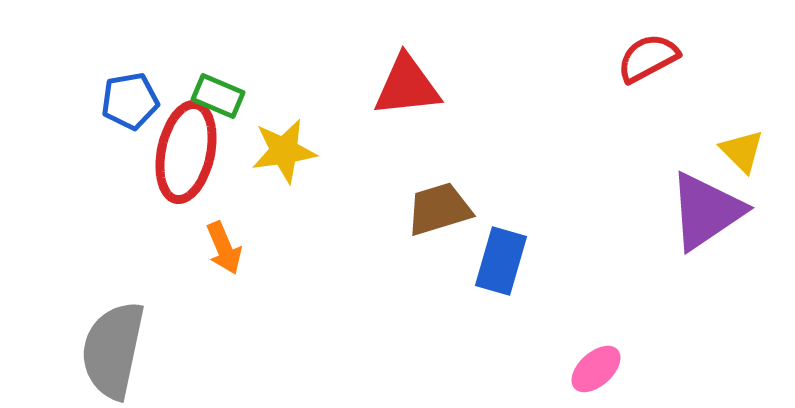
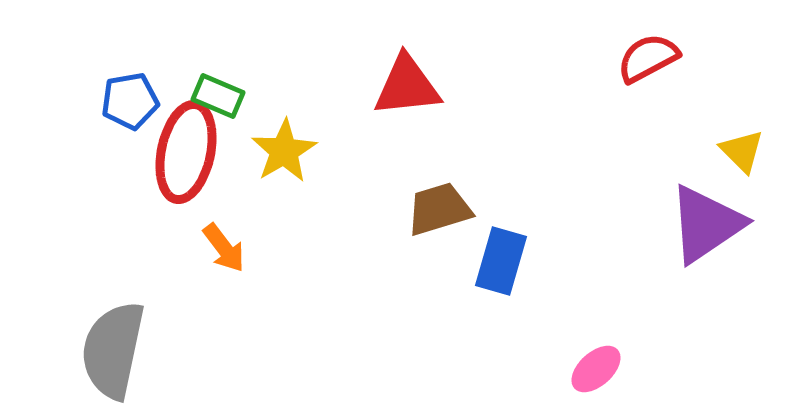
yellow star: rotated 22 degrees counterclockwise
purple triangle: moved 13 px down
orange arrow: rotated 14 degrees counterclockwise
